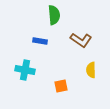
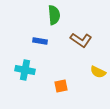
yellow semicircle: moved 7 px right, 2 px down; rotated 63 degrees counterclockwise
